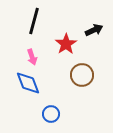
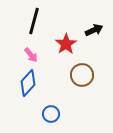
pink arrow: moved 1 px left, 2 px up; rotated 21 degrees counterclockwise
blue diamond: rotated 64 degrees clockwise
